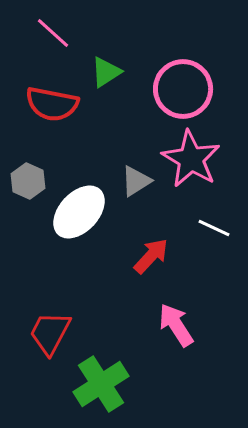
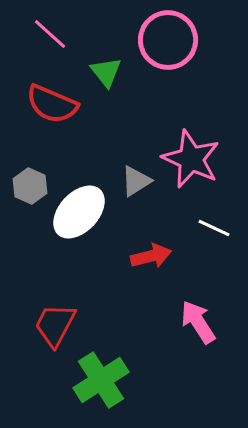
pink line: moved 3 px left, 1 px down
green triangle: rotated 36 degrees counterclockwise
pink circle: moved 15 px left, 49 px up
red semicircle: rotated 12 degrees clockwise
pink star: rotated 6 degrees counterclockwise
gray hexagon: moved 2 px right, 5 px down
red arrow: rotated 33 degrees clockwise
pink arrow: moved 22 px right, 3 px up
red trapezoid: moved 5 px right, 8 px up
green cross: moved 4 px up
